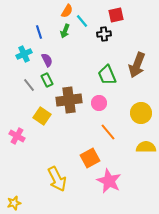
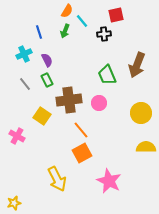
gray line: moved 4 px left, 1 px up
orange line: moved 27 px left, 2 px up
orange square: moved 8 px left, 5 px up
